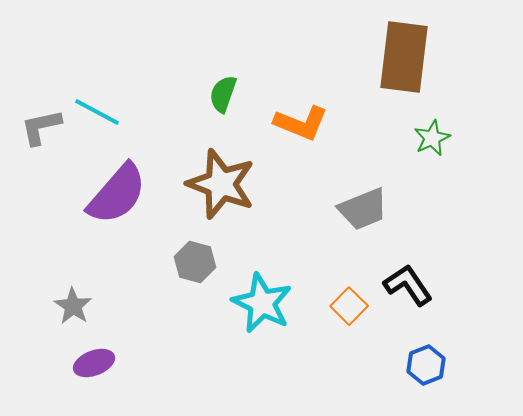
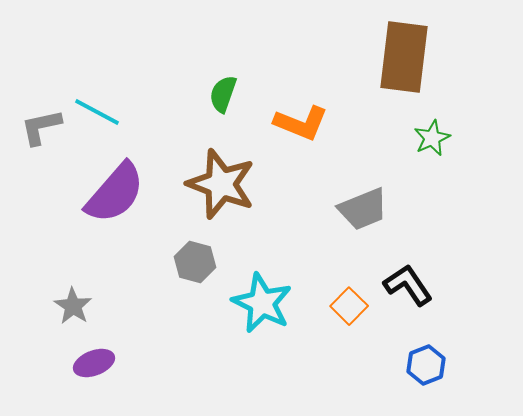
purple semicircle: moved 2 px left, 1 px up
